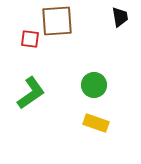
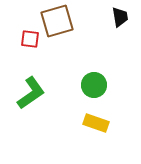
brown square: rotated 12 degrees counterclockwise
